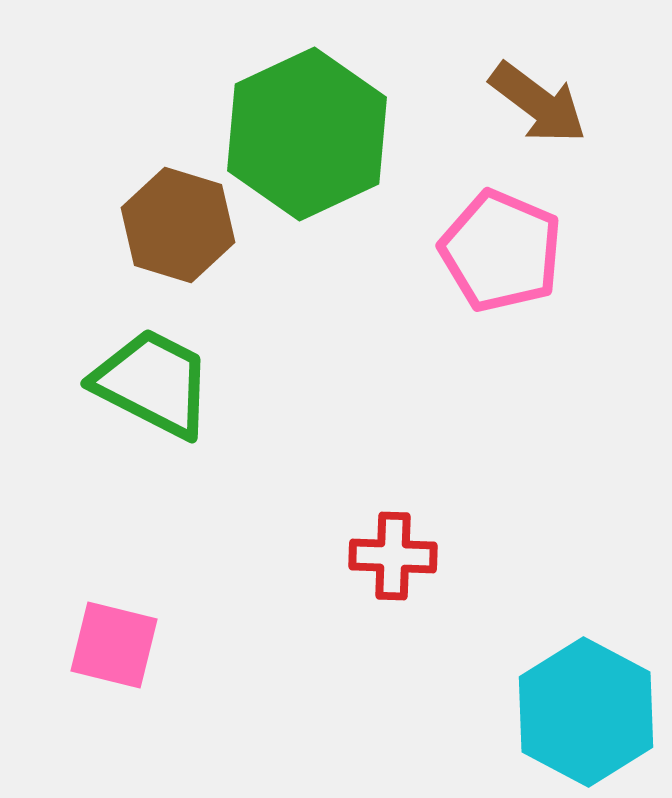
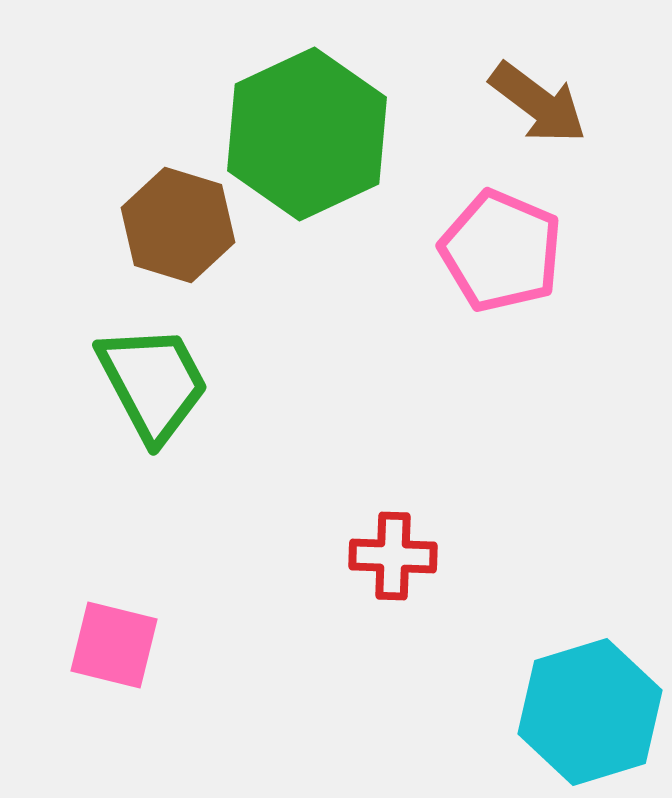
green trapezoid: rotated 35 degrees clockwise
cyan hexagon: moved 4 px right; rotated 15 degrees clockwise
